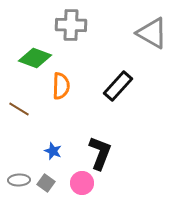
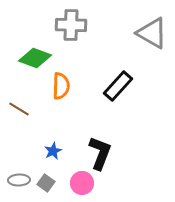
blue star: rotated 24 degrees clockwise
